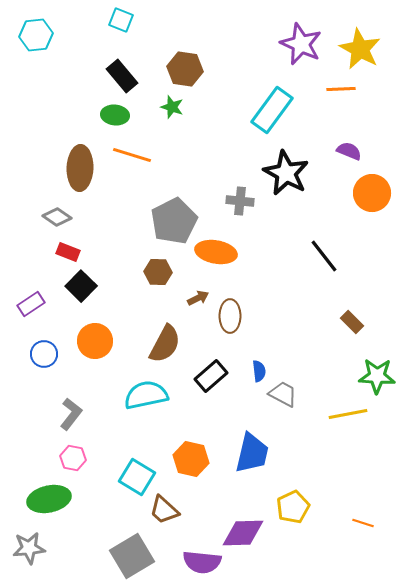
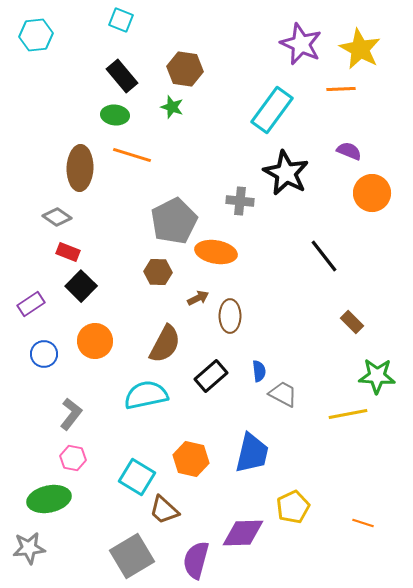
purple semicircle at (202, 562): moved 6 px left, 2 px up; rotated 99 degrees clockwise
